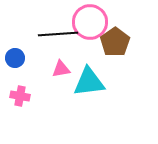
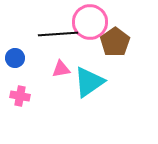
cyan triangle: rotated 28 degrees counterclockwise
